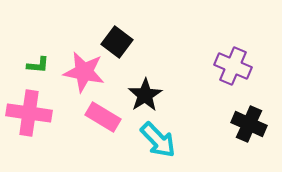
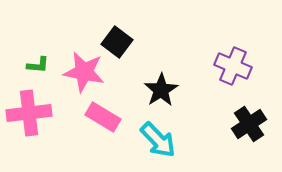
black star: moved 16 px right, 5 px up
pink cross: rotated 15 degrees counterclockwise
black cross: rotated 32 degrees clockwise
